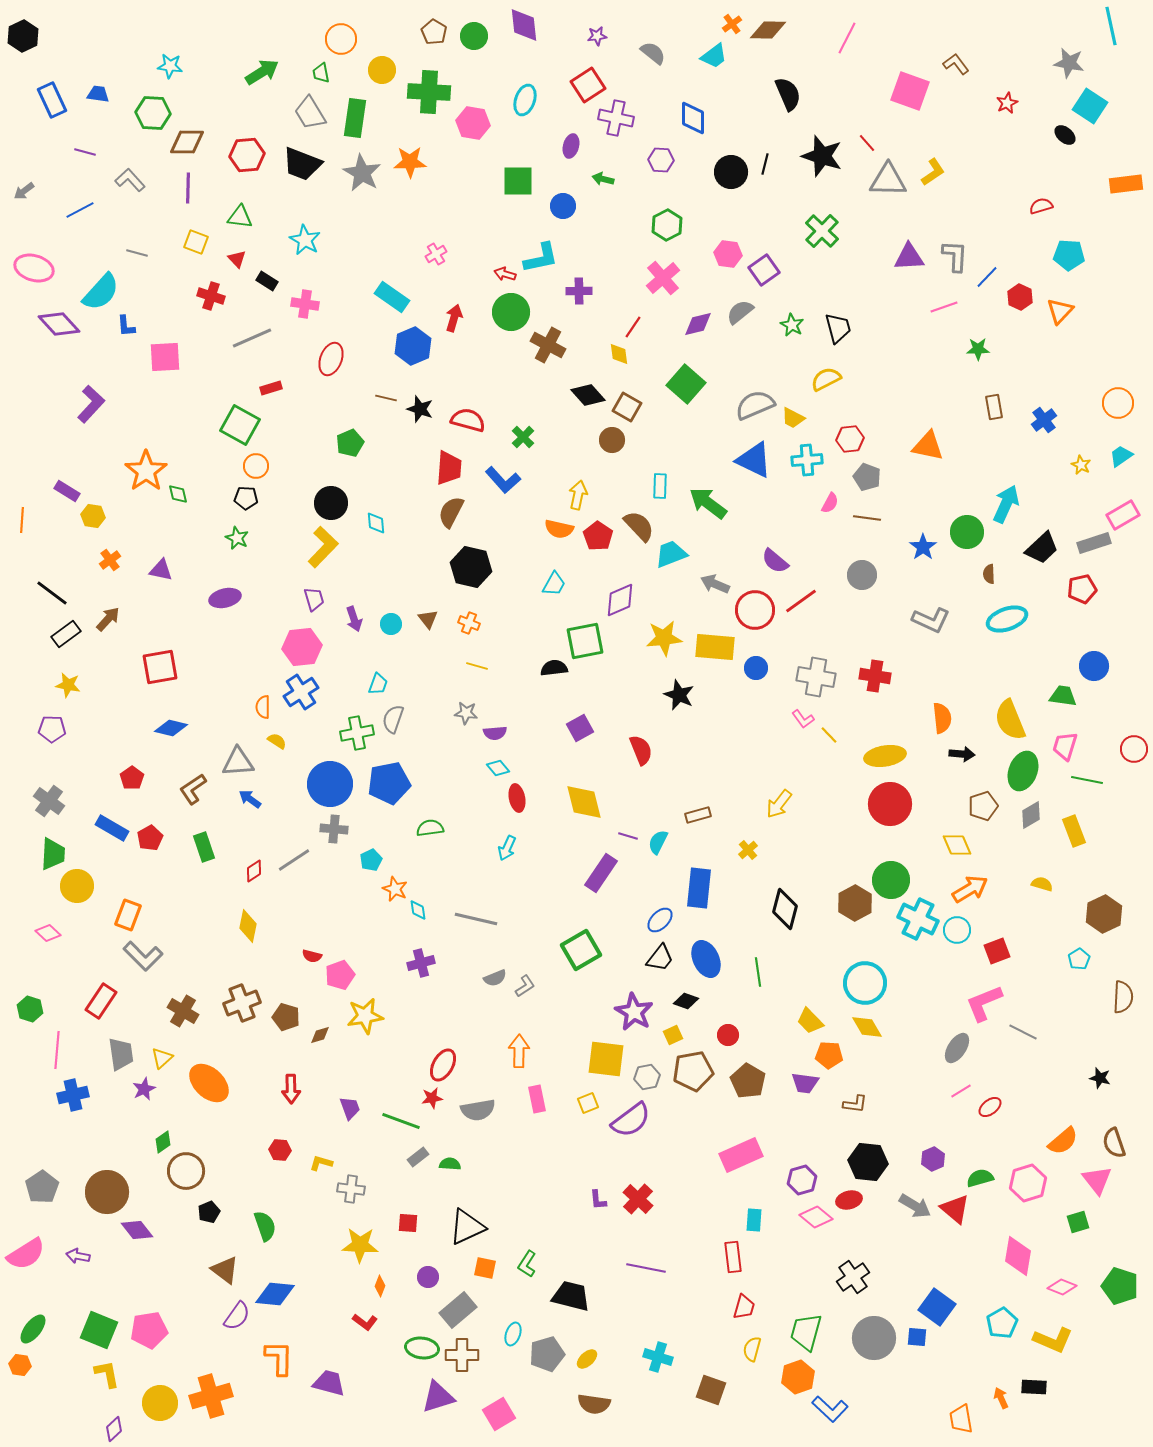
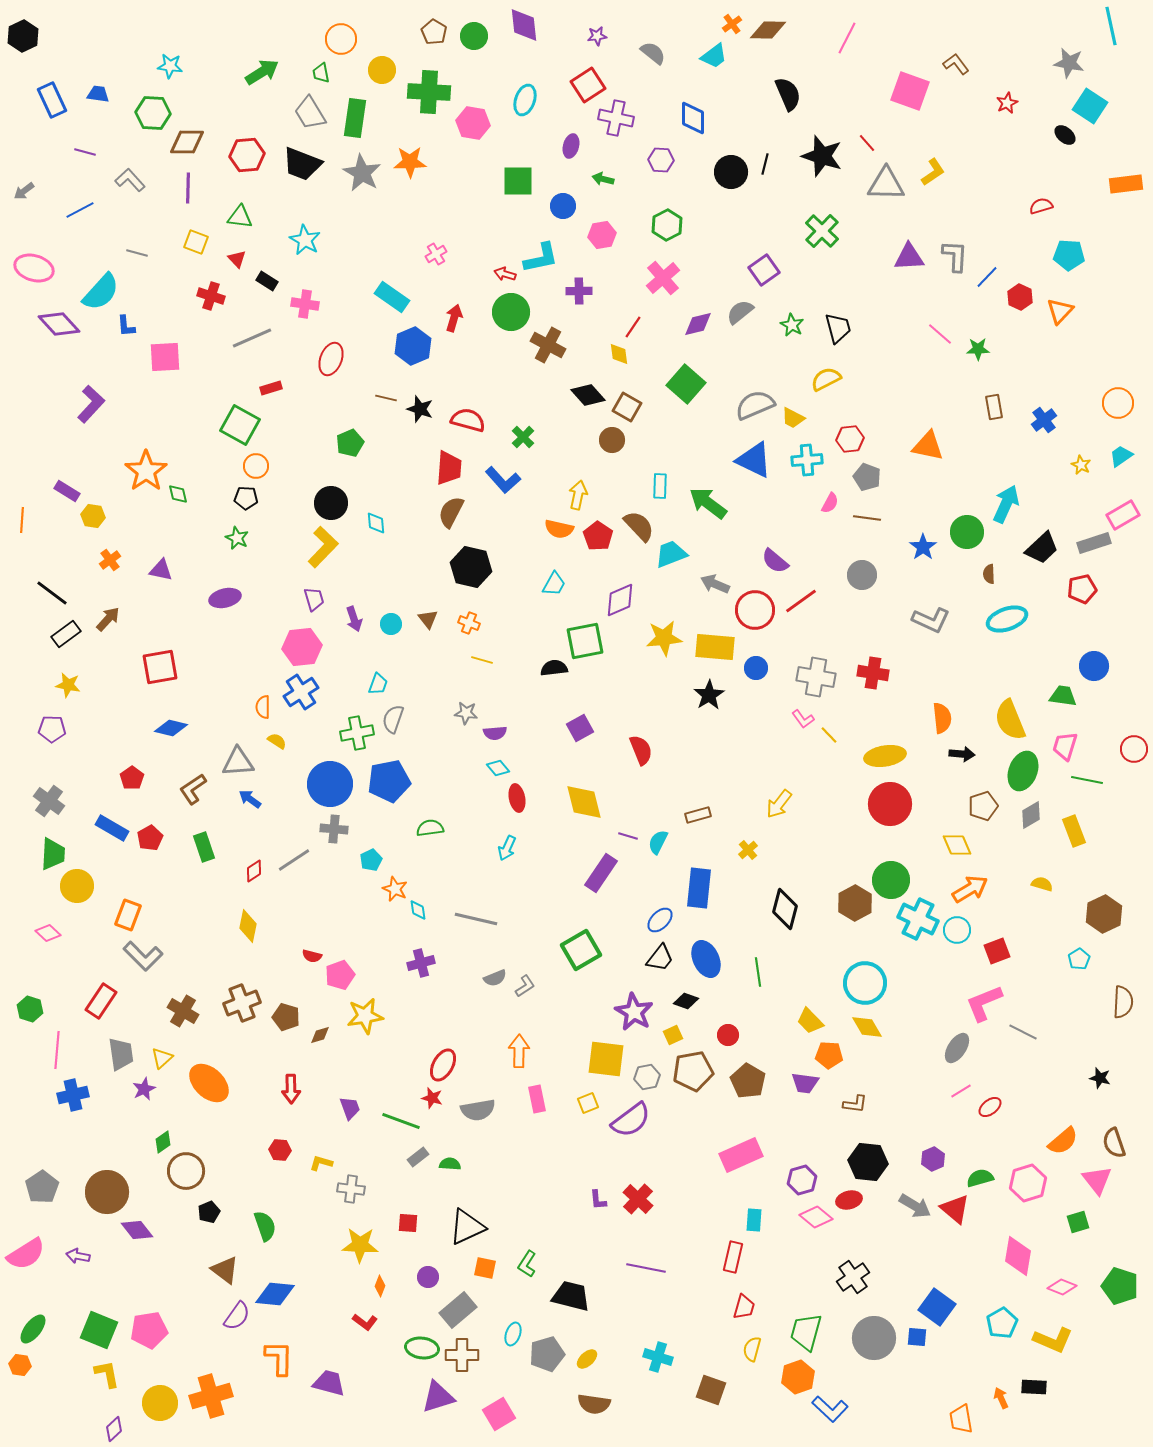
gray triangle at (888, 180): moved 2 px left, 4 px down
pink hexagon at (728, 254): moved 126 px left, 19 px up; rotated 16 degrees counterclockwise
pink line at (944, 307): moved 4 px left, 27 px down; rotated 60 degrees clockwise
yellow line at (477, 666): moved 5 px right, 6 px up
red cross at (875, 676): moved 2 px left, 3 px up
black star at (679, 695): moved 30 px right; rotated 16 degrees clockwise
blue pentagon at (389, 783): moved 2 px up
brown semicircle at (1123, 997): moved 5 px down
red star at (432, 1098): rotated 25 degrees clockwise
red rectangle at (733, 1257): rotated 20 degrees clockwise
